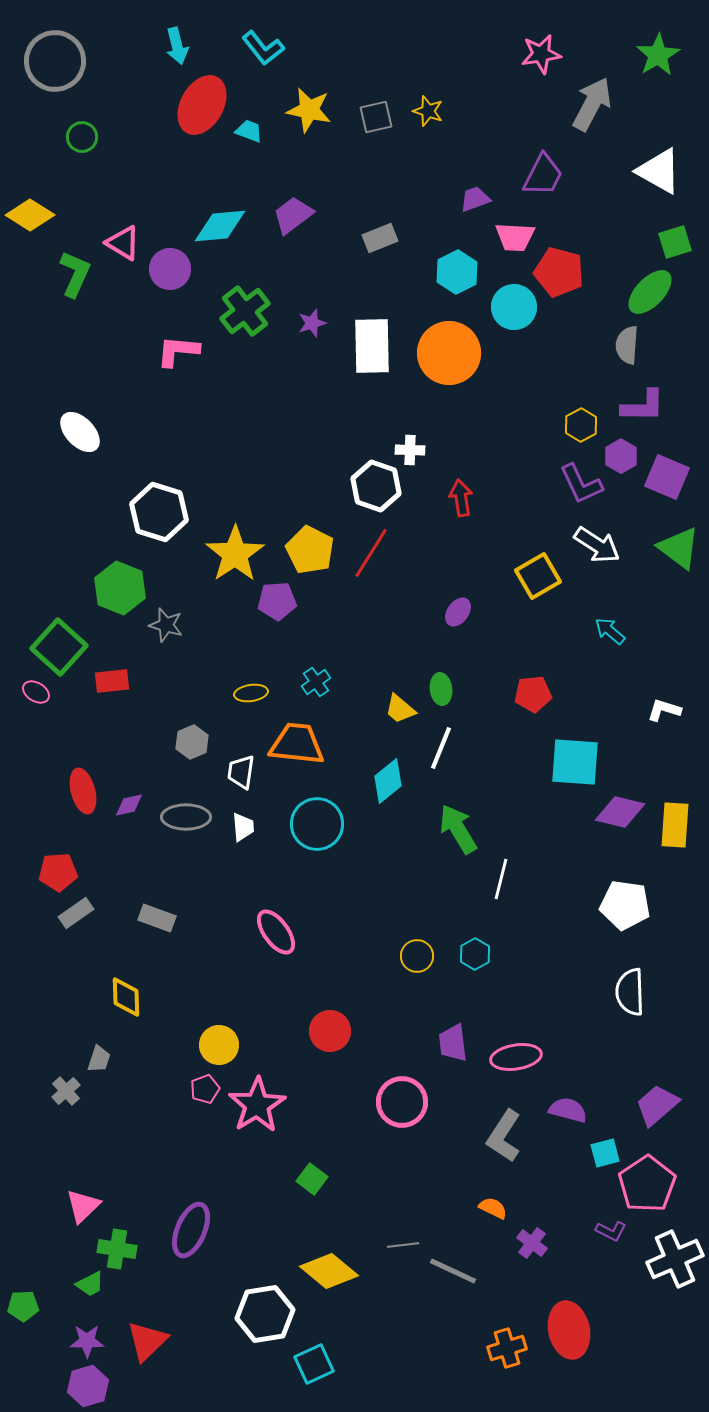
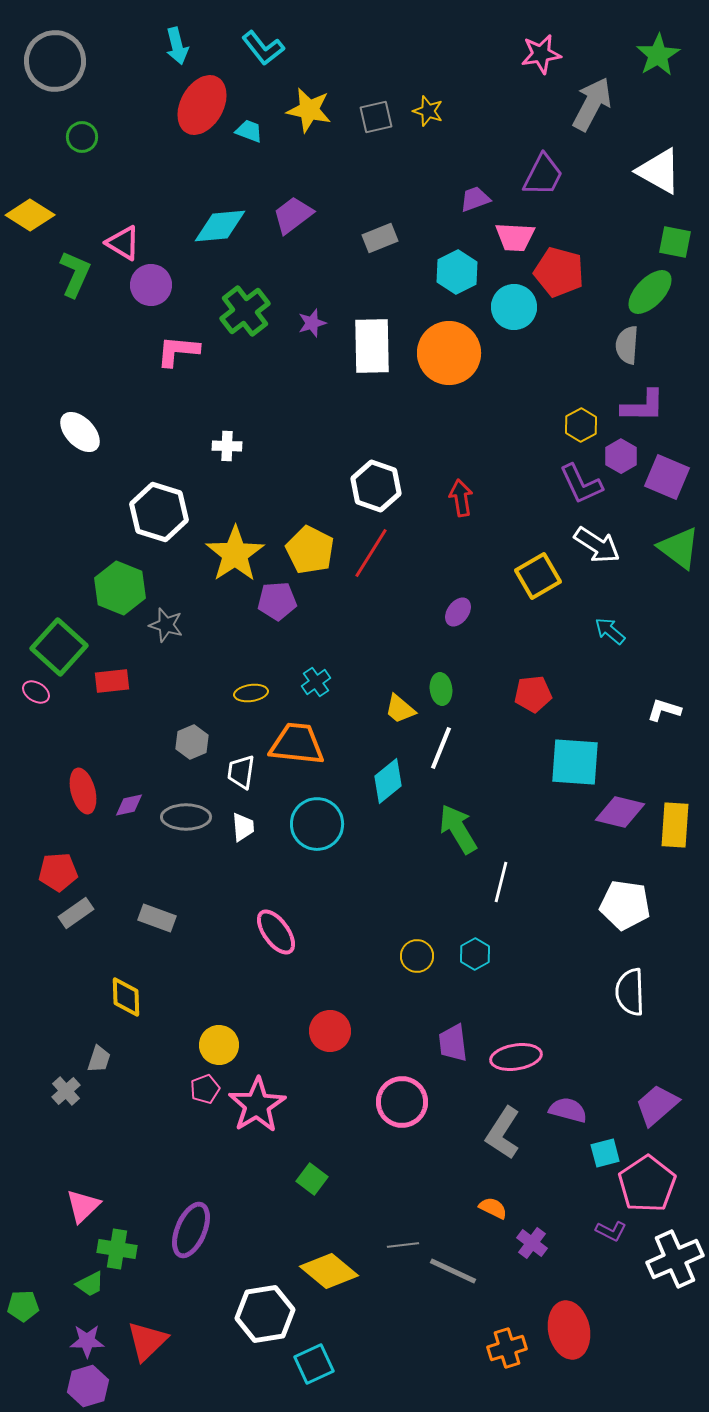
green square at (675, 242): rotated 28 degrees clockwise
purple circle at (170, 269): moved 19 px left, 16 px down
white cross at (410, 450): moved 183 px left, 4 px up
white line at (501, 879): moved 3 px down
gray L-shape at (504, 1136): moved 1 px left, 3 px up
